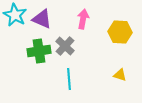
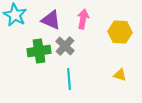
purple triangle: moved 9 px right, 1 px down
